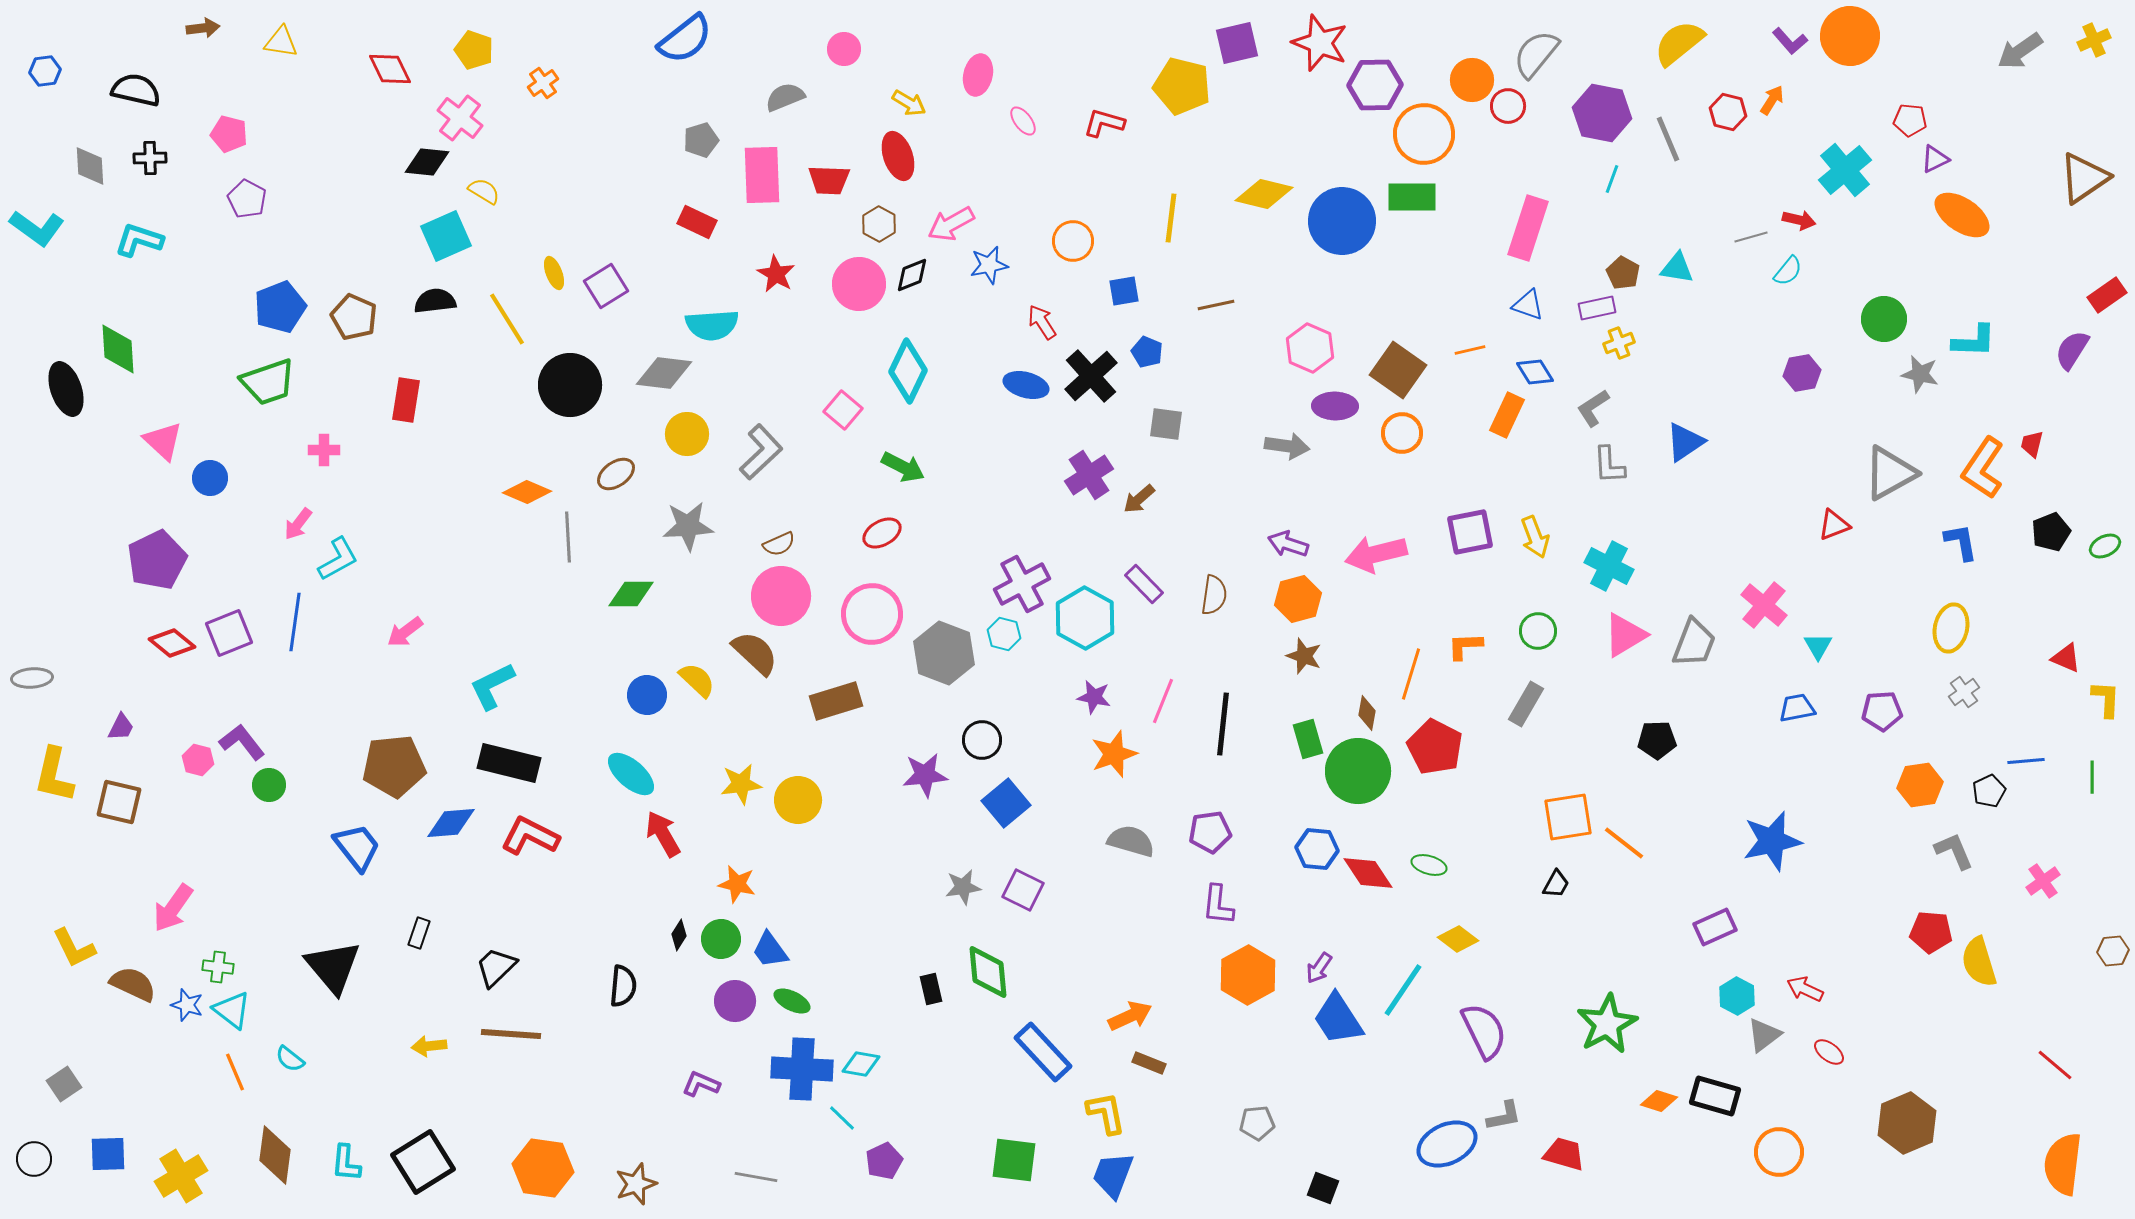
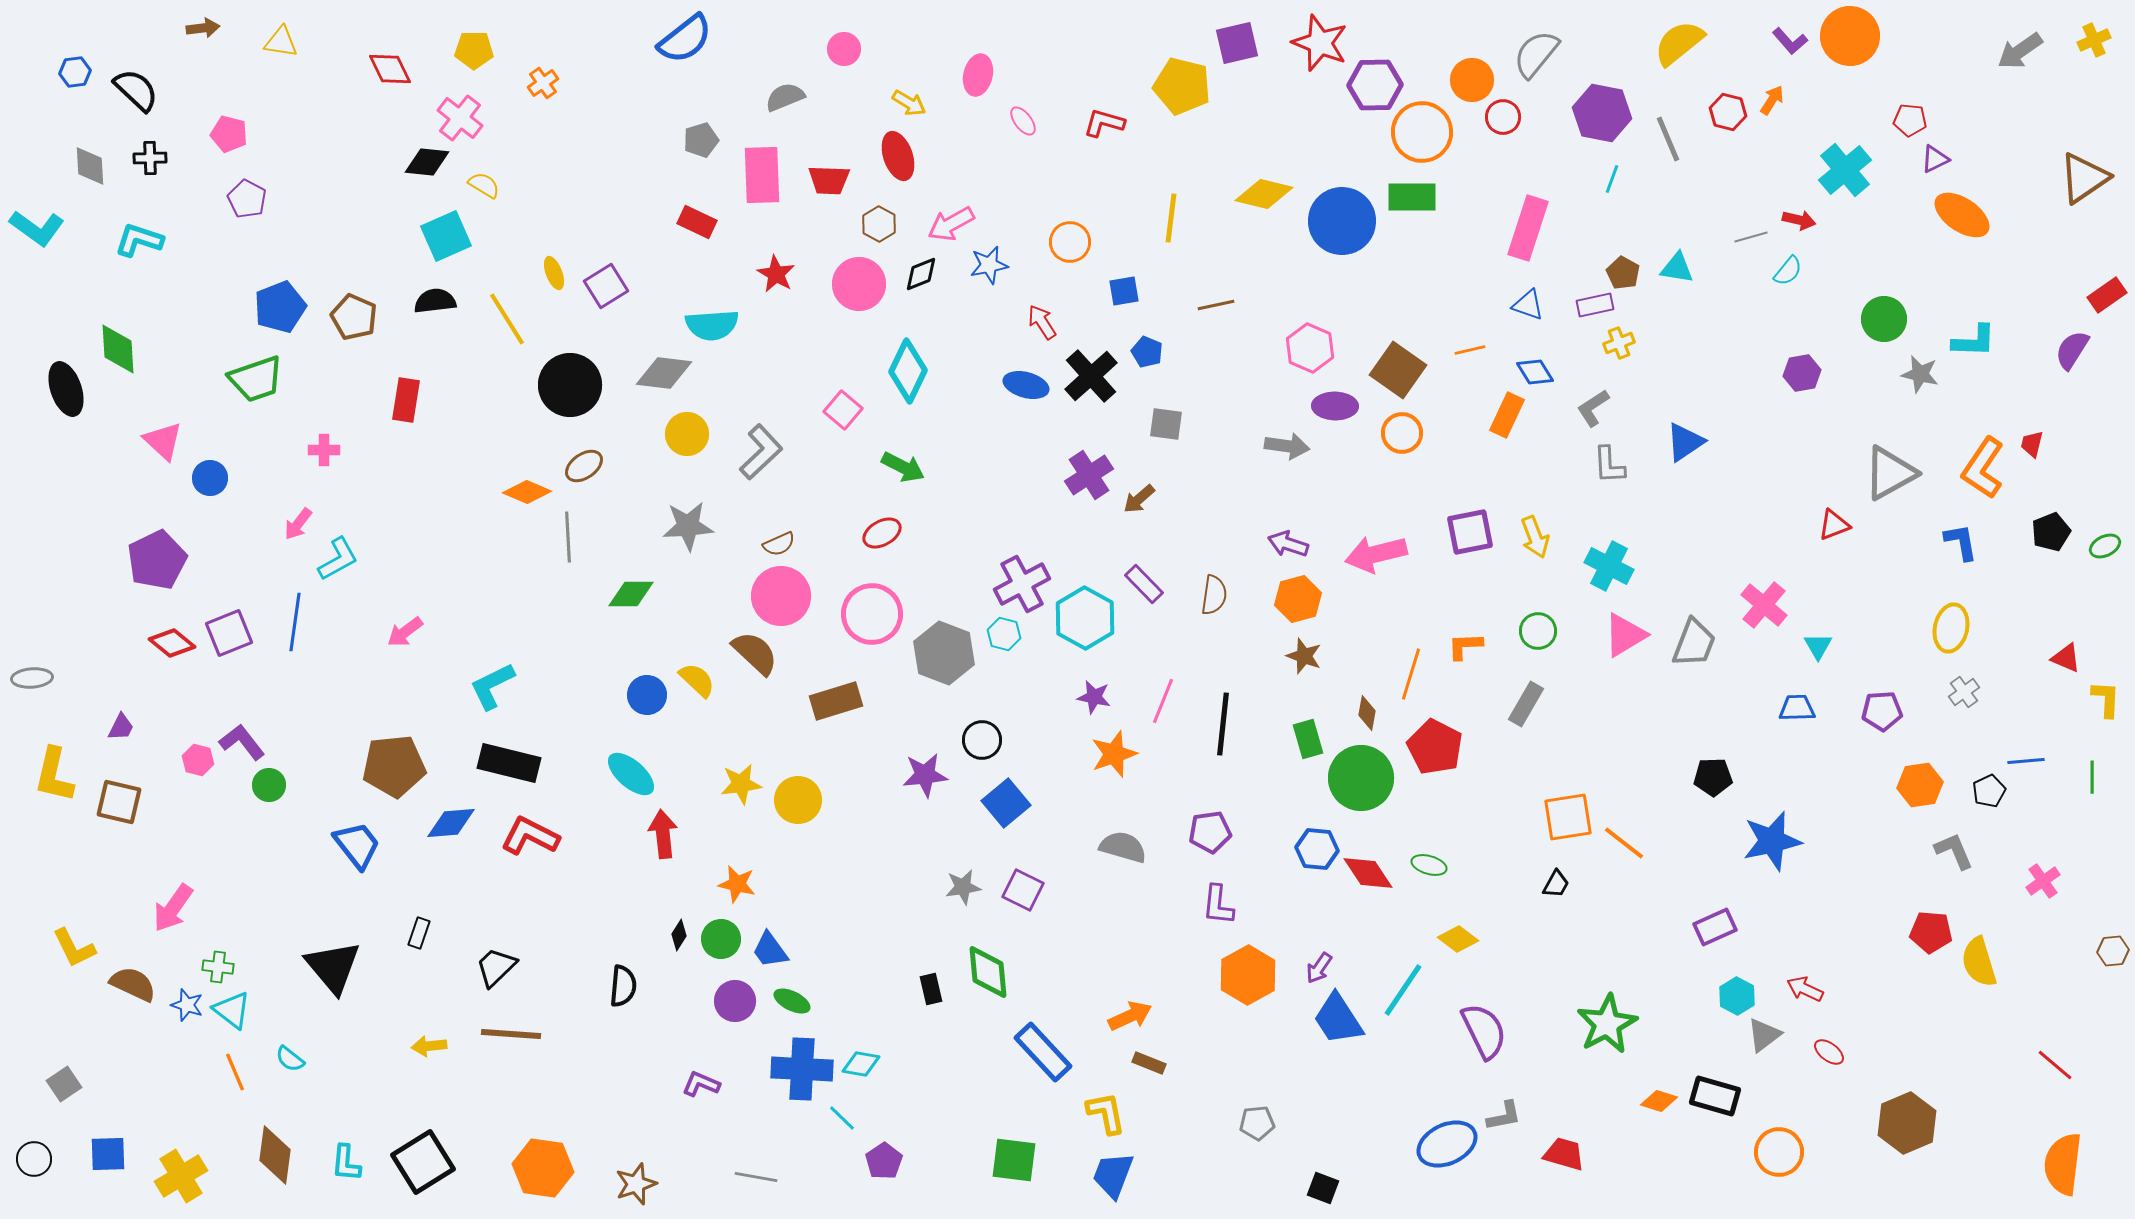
yellow pentagon at (474, 50): rotated 18 degrees counterclockwise
blue hexagon at (45, 71): moved 30 px right, 1 px down
black semicircle at (136, 90): rotated 30 degrees clockwise
red circle at (1508, 106): moved 5 px left, 11 px down
orange circle at (1424, 134): moved 2 px left, 2 px up
yellow semicircle at (484, 191): moved 6 px up
orange circle at (1073, 241): moved 3 px left, 1 px down
black diamond at (912, 275): moved 9 px right, 1 px up
purple rectangle at (1597, 308): moved 2 px left, 3 px up
green trapezoid at (268, 382): moved 12 px left, 3 px up
brown ellipse at (616, 474): moved 32 px left, 8 px up
blue trapezoid at (1797, 708): rotated 9 degrees clockwise
black pentagon at (1657, 740): moved 56 px right, 37 px down
green circle at (1358, 771): moved 3 px right, 7 px down
red arrow at (663, 834): rotated 24 degrees clockwise
gray semicircle at (1131, 841): moved 8 px left, 6 px down
blue trapezoid at (357, 847): moved 2 px up
purple pentagon at (884, 1161): rotated 9 degrees counterclockwise
